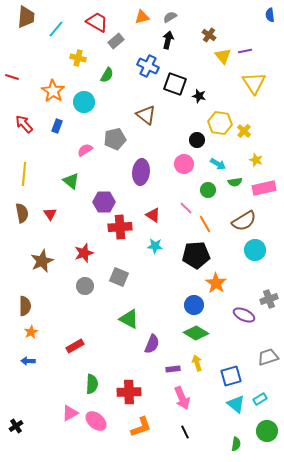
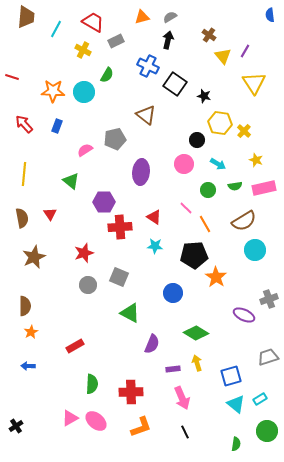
red trapezoid at (97, 22): moved 4 px left
cyan line at (56, 29): rotated 12 degrees counterclockwise
gray rectangle at (116, 41): rotated 14 degrees clockwise
purple line at (245, 51): rotated 48 degrees counterclockwise
yellow cross at (78, 58): moved 5 px right, 8 px up; rotated 14 degrees clockwise
black square at (175, 84): rotated 15 degrees clockwise
orange star at (53, 91): rotated 30 degrees counterclockwise
black star at (199, 96): moved 5 px right
cyan circle at (84, 102): moved 10 px up
green semicircle at (235, 182): moved 4 px down
brown semicircle at (22, 213): moved 5 px down
red triangle at (153, 215): moved 1 px right, 2 px down
black pentagon at (196, 255): moved 2 px left
brown star at (42, 261): moved 8 px left, 4 px up
orange star at (216, 283): moved 6 px up
gray circle at (85, 286): moved 3 px right, 1 px up
blue circle at (194, 305): moved 21 px left, 12 px up
green triangle at (129, 319): moved 1 px right, 6 px up
blue arrow at (28, 361): moved 5 px down
red cross at (129, 392): moved 2 px right
pink triangle at (70, 413): moved 5 px down
